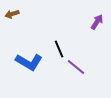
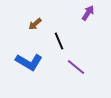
brown arrow: moved 23 px right, 10 px down; rotated 24 degrees counterclockwise
purple arrow: moved 9 px left, 9 px up
black line: moved 8 px up
